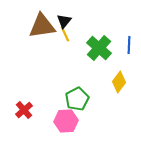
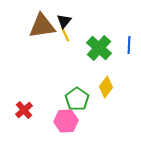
yellow diamond: moved 13 px left, 5 px down
green pentagon: rotated 10 degrees counterclockwise
